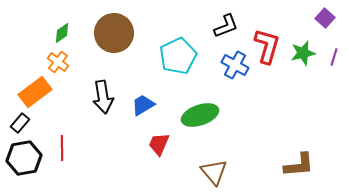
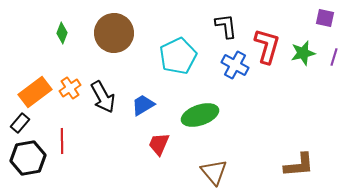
purple square: rotated 30 degrees counterclockwise
black L-shape: rotated 76 degrees counterclockwise
green diamond: rotated 35 degrees counterclockwise
orange cross: moved 12 px right, 26 px down; rotated 20 degrees clockwise
black arrow: rotated 20 degrees counterclockwise
red line: moved 7 px up
black hexagon: moved 4 px right
